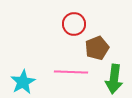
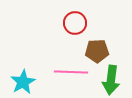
red circle: moved 1 px right, 1 px up
brown pentagon: moved 3 px down; rotated 20 degrees clockwise
green arrow: moved 3 px left, 1 px down
